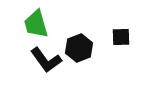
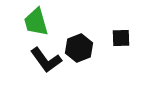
green trapezoid: moved 2 px up
black square: moved 1 px down
